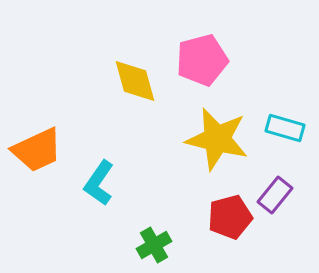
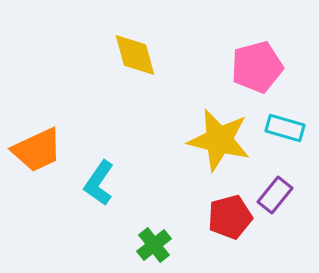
pink pentagon: moved 55 px right, 7 px down
yellow diamond: moved 26 px up
yellow star: moved 2 px right, 1 px down
green cross: rotated 8 degrees counterclockwise
